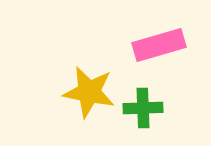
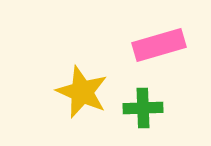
yellow star: moved 7 px left; rotated 12 degrees clockwise
